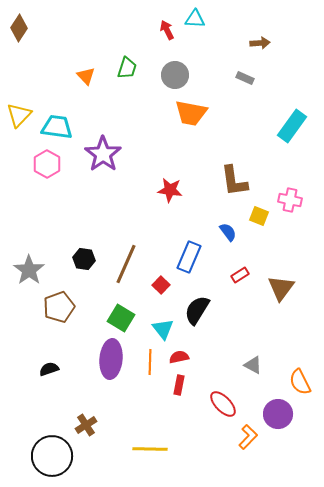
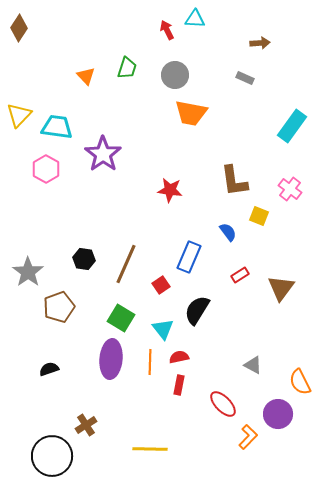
pink hexagon at (47, 164): moved 1 px left, 5 px down
pink cross at (290, 200): moved 11 px up; rotated 25 degrees clockwise
gray star at (29, 270): moved 1 px left, 2 px down
red square at (161, 285): rotated 12 degrees clockwise
